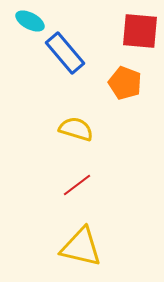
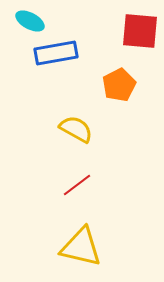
blue rectangle: moved 9 px left; rotated 60 degrees counterclockwise
orange pentagon: moved 6 px left, 2 px down; rotated 24 degrees clockwise
yellow semicircle: rotated 12 degrees clockwise
